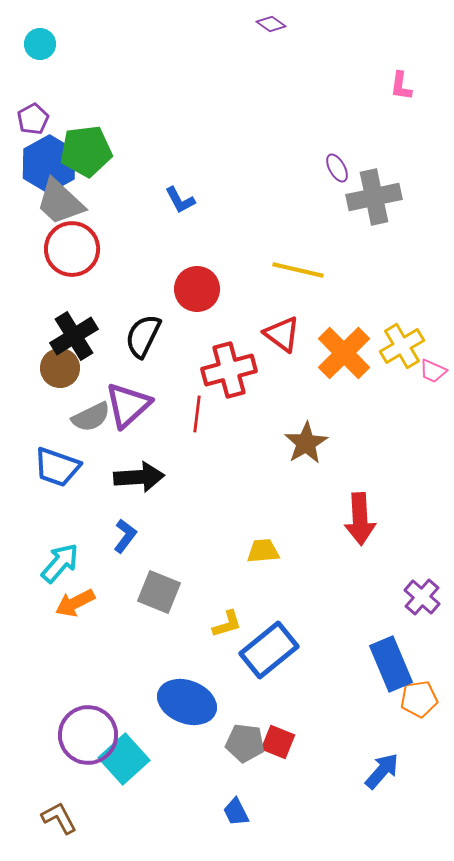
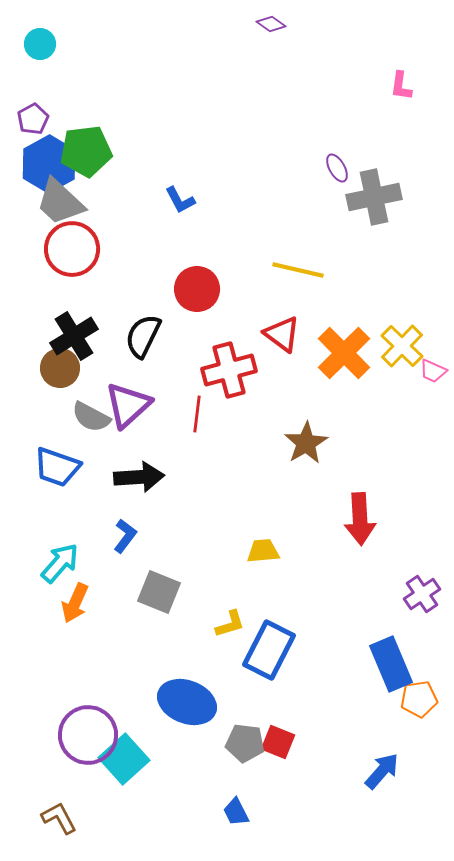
yellow cross at (402, 346): rotated 15 degrees counterclockwise
gray semicircle at (91, 417): rotated 54 degrees clockwise
purple cross at (422, 597): moved 3 px up; rotated 15 degrees clockwise
orange arrow at (75, 603): rotated 39 degrees counterclockwise
yellow L-shape at (227, 624): moved 3 px right
blue rectangle at (269, 650): rotated 24 degrees counterclockwise
